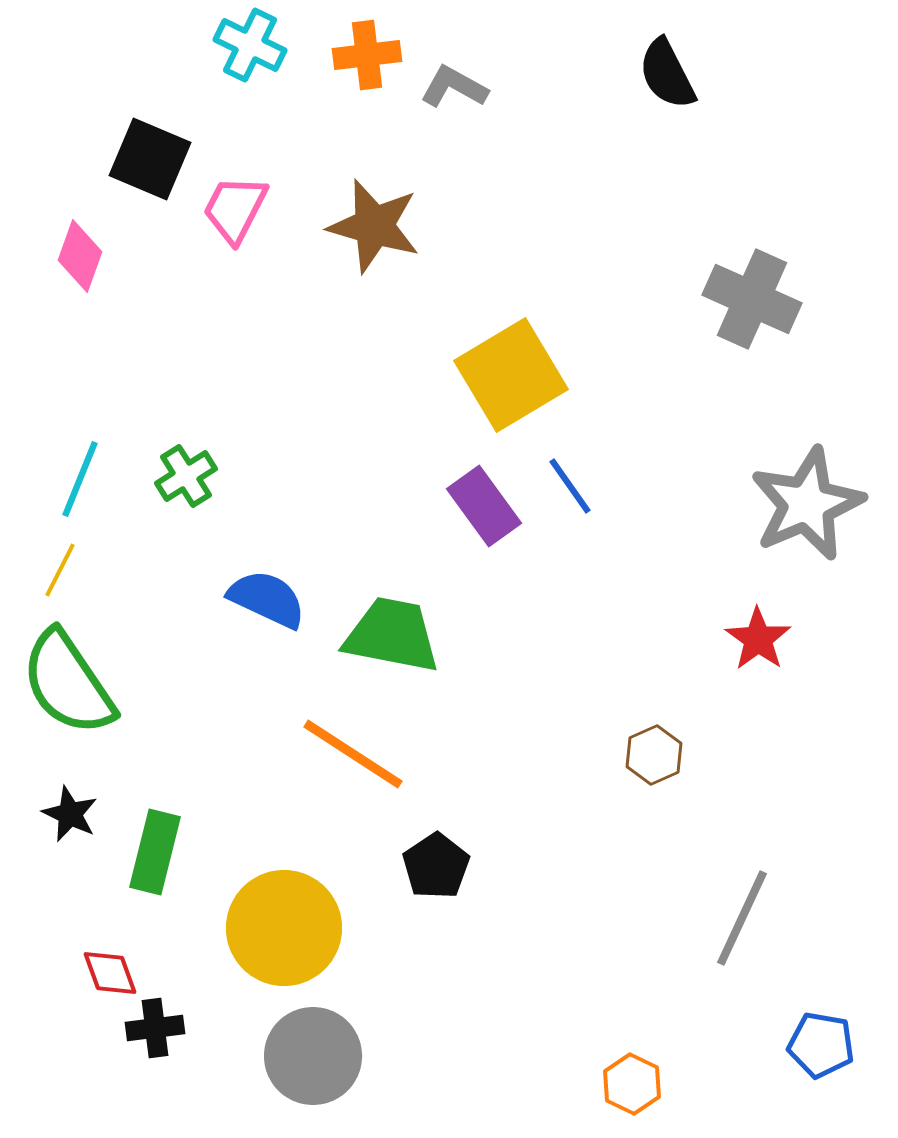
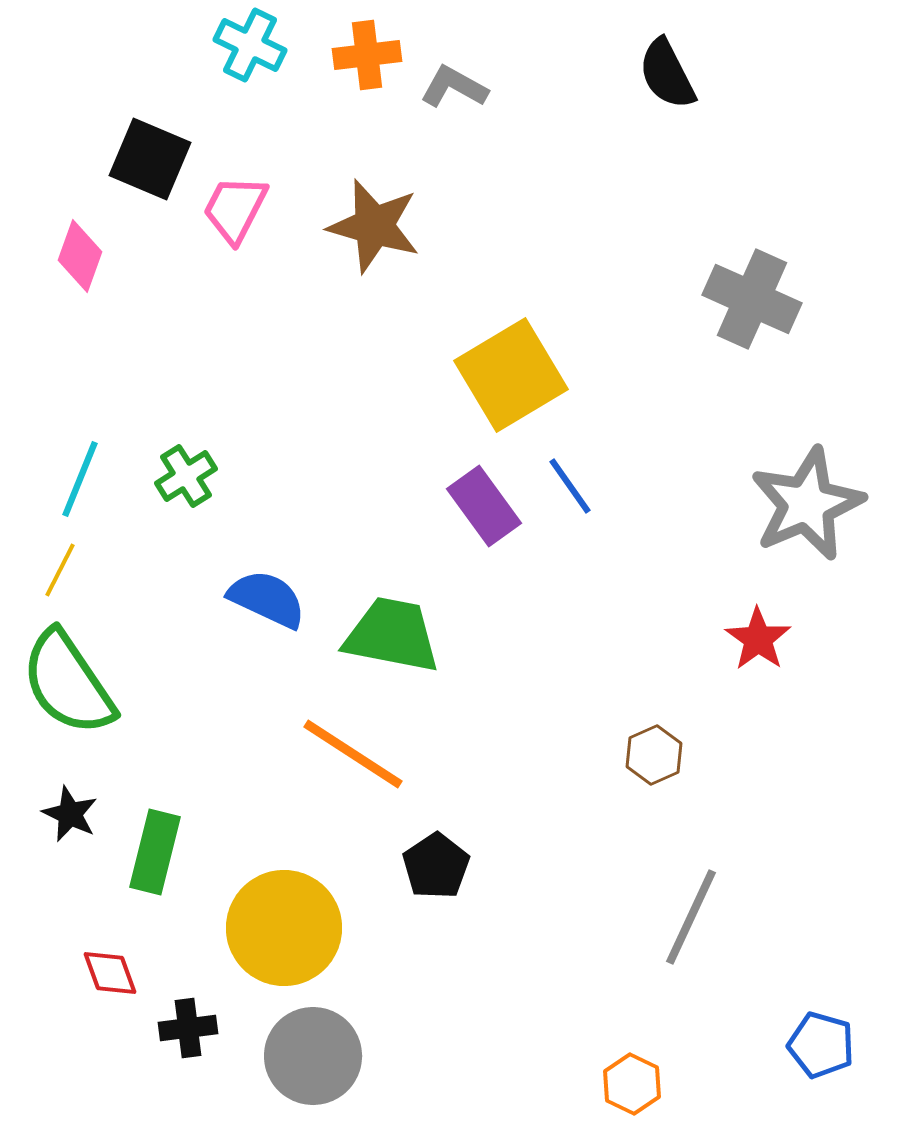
gray line: moved 51 px left, 1 px up
black cross: moved 33 px right
blue pentagon: rotated 6 degrees clockwise
